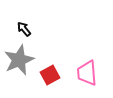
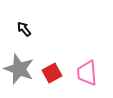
gray star: moved 9 px down; rotated 28 degrees counterclockwise
red square: moved 2 px right, 2 px up
